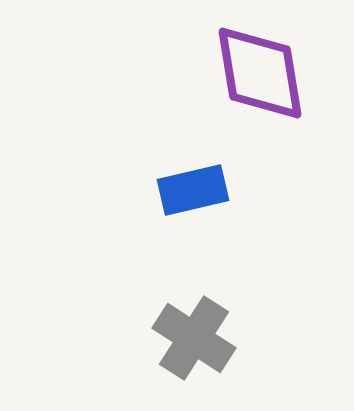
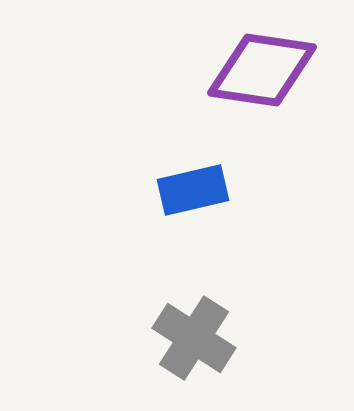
purple diamond: moved 2 px right, 3 px up; rotated 72 degrees counterclockwise
